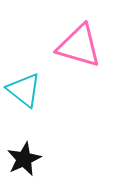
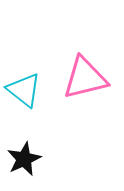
pink triangle: moved 6 px right, 32 px down; rotated 30 degrees counterclockwise
